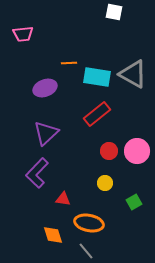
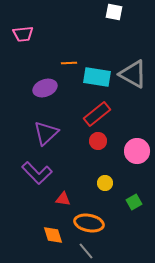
red circle: moved 11 px left, 10 px up
purple L-shape: rotated 88 degrees counterclockwise
